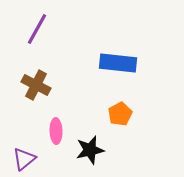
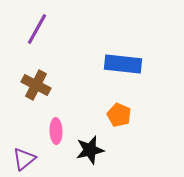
blue rectangle: moved 5 px right, 1 px down
orange pentagon: moved 1 px left, 1 px down; rotated 20 degrees counterclockwise
